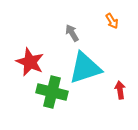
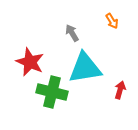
cyan triangle: rotated 9 degrees clockwise
red arrow: rotated 24 degrees clockwise
